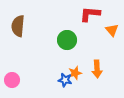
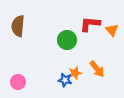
red L-shape: moved 10 px down
orange arrow: rotated 36 degrees counterclockwise
pink circle: moved 6 px right, 2 px down
